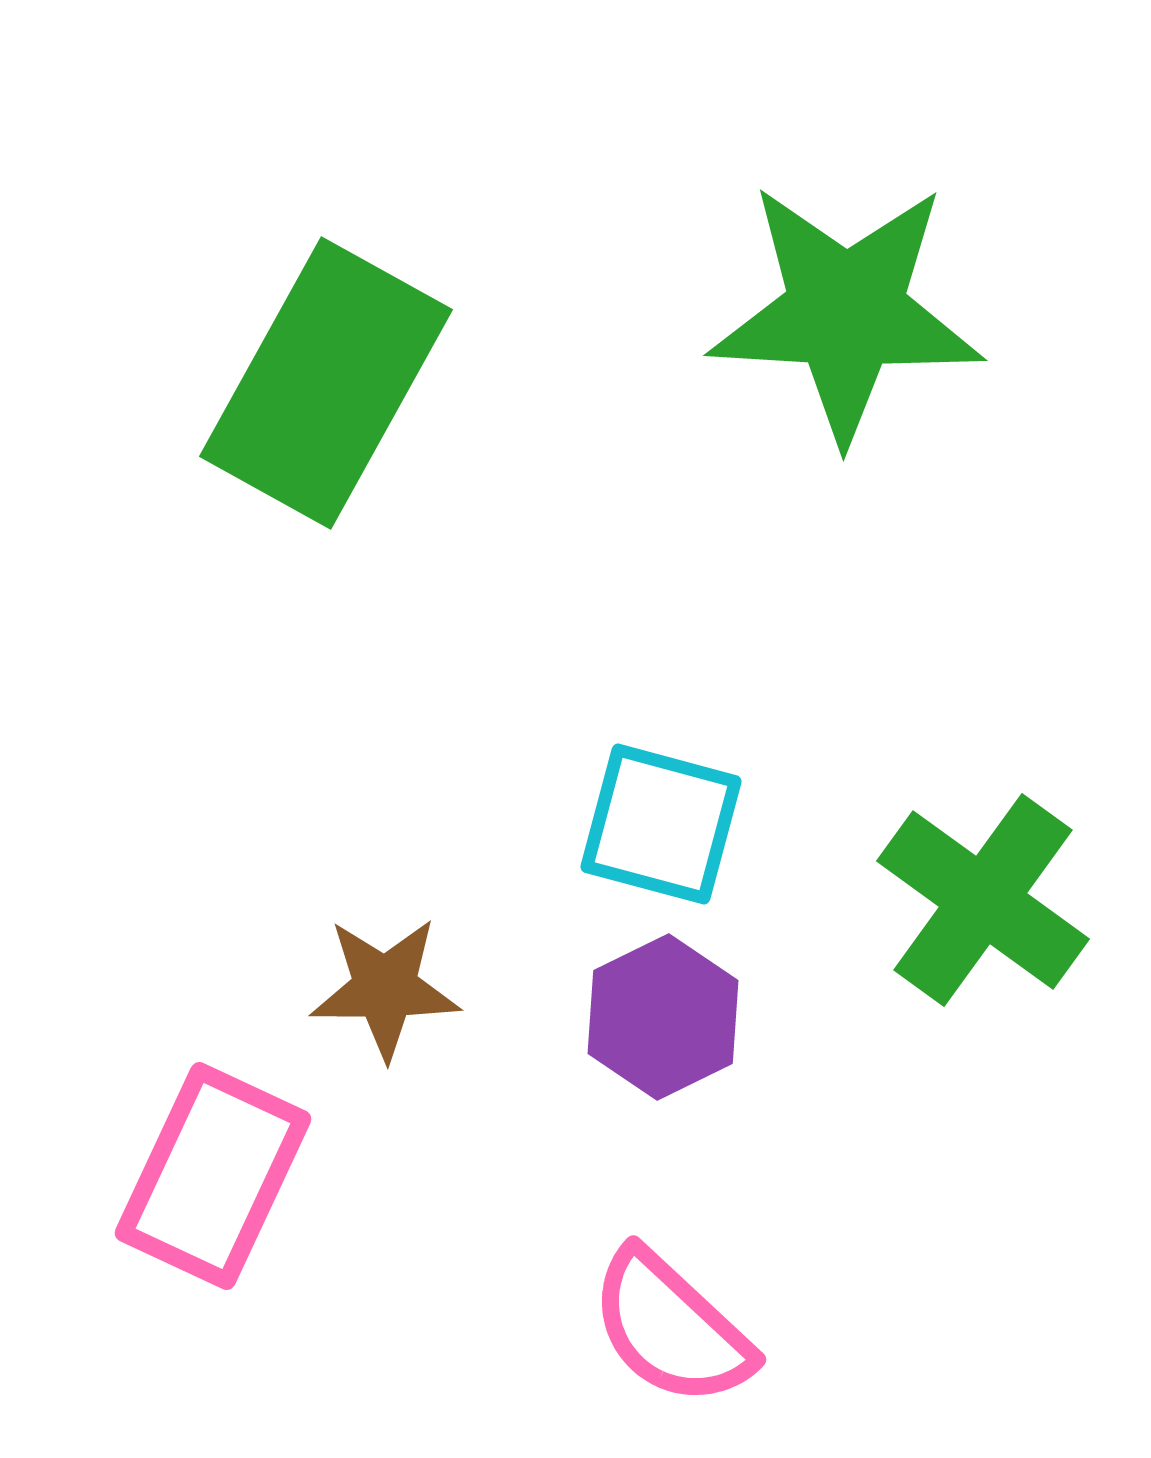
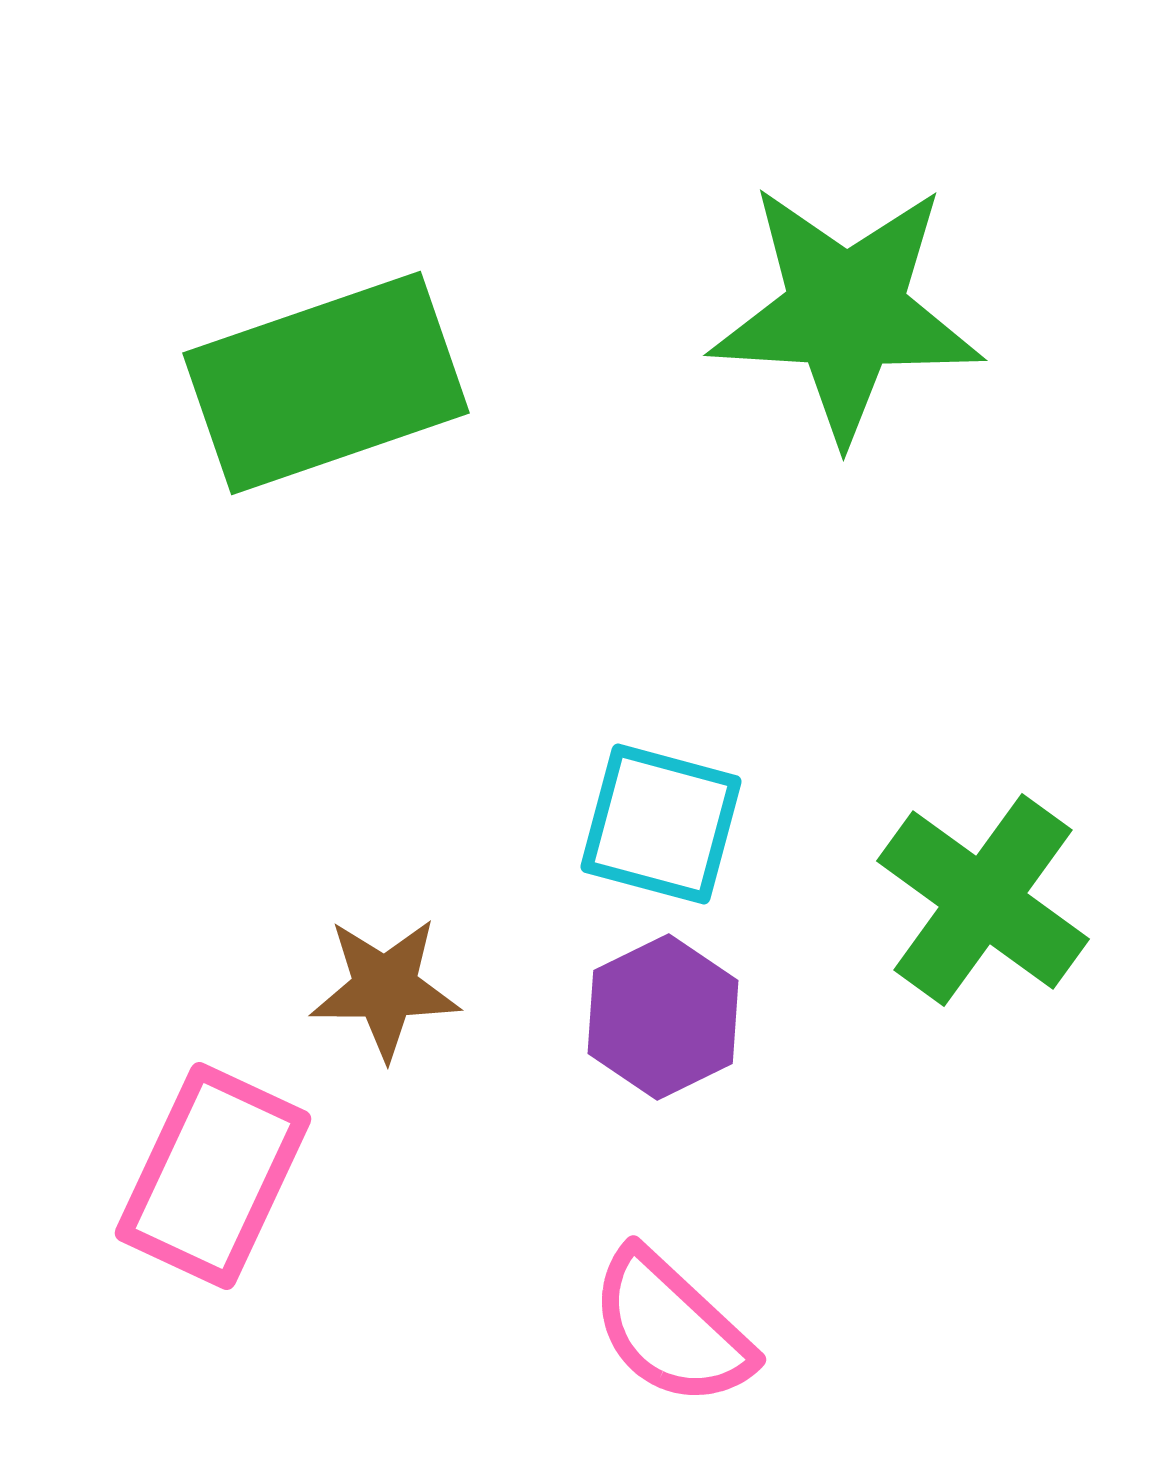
green rectangle: rotated 42 degrees clockwise
